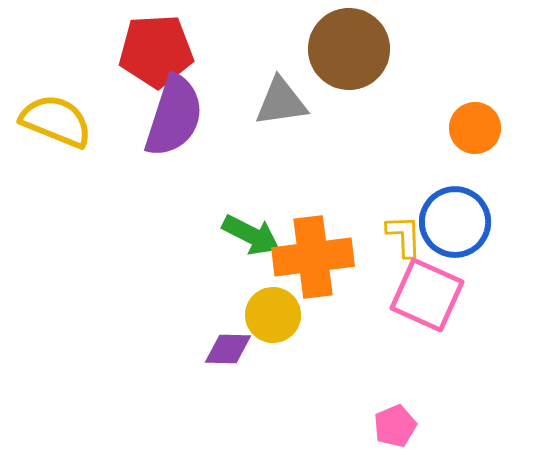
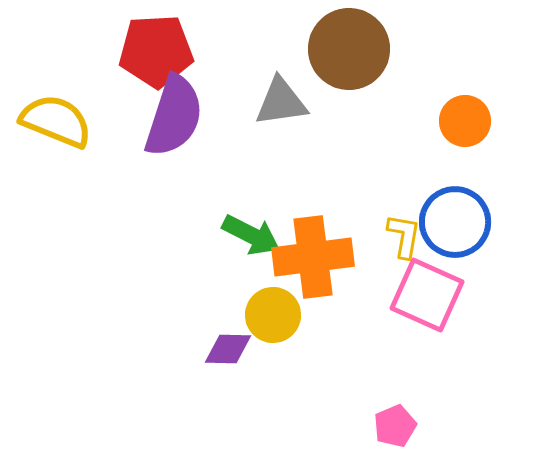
orange circle: moved 10 px left, 7 px up
yellow L-shape: rotated 12 degrees clockwise
